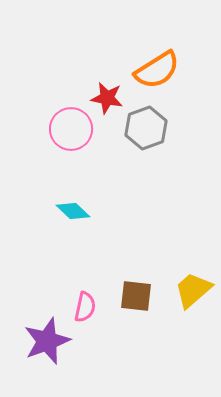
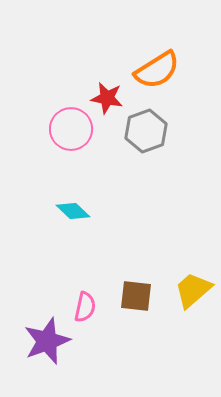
gray hexagon: moved 3 px down
